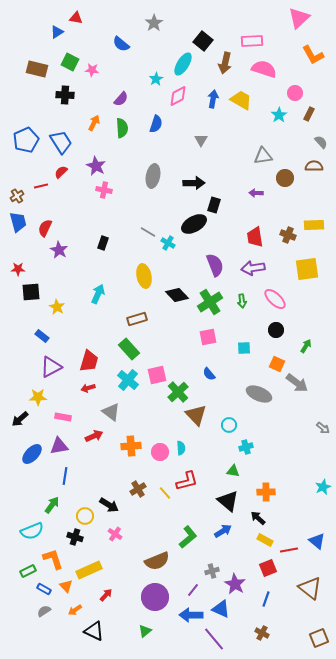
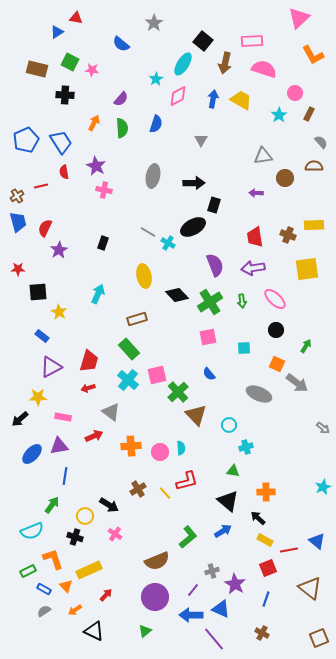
red semicircle at (61, 172): moved 3 px right; rotated 56 degrees counterclockwise
black ellipse at (194, 224): moved 1 px left, 3 px down
purple star at (59, 250): rotated 12 degrees clockwise
black square at (31, 292): moved 7 px right
yellow star at (57, 307): moved 2 px right, 5 px down
